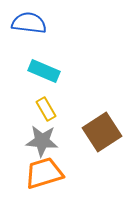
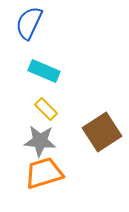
blue semicircle: rotated 72 degrees counterclockwise
yellow rectangle: rotated 15 degrees counterclockwise
gray star: moved 2 px left
